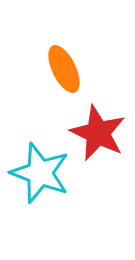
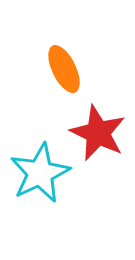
cyan star: rotated 26 degrees clockwise
